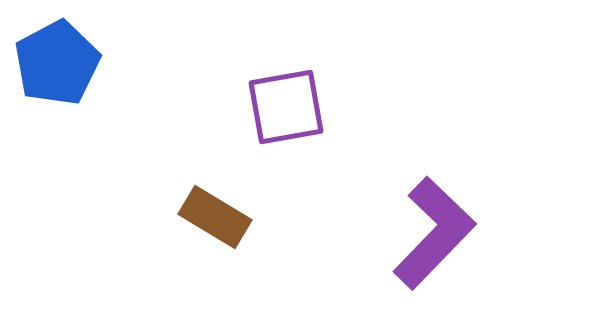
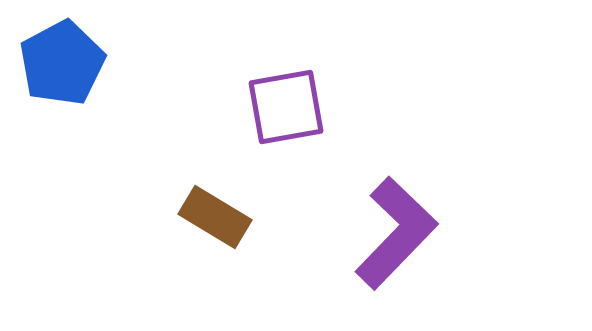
blue pentagon: moved 5 px right
purple L-shape: moved 38 px left
